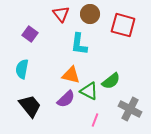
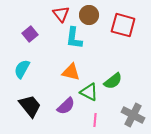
brown circle: moved 1 px left, 1 px down
purple square: rotated 14 degrees clockwise
cyan L-shape: moved 5 px left, 6 px up
cyan semicircle: rotated 18 degrees clockwise
orange triangle: moved 3 px up
green semicircle: moved 2 px right
green triangle: moved 1 px down
purple semicircle: moved 7 px down
gray cross: moved 3 px right, 6 px down
pink line: rotated 16 degrees counterclockwise
